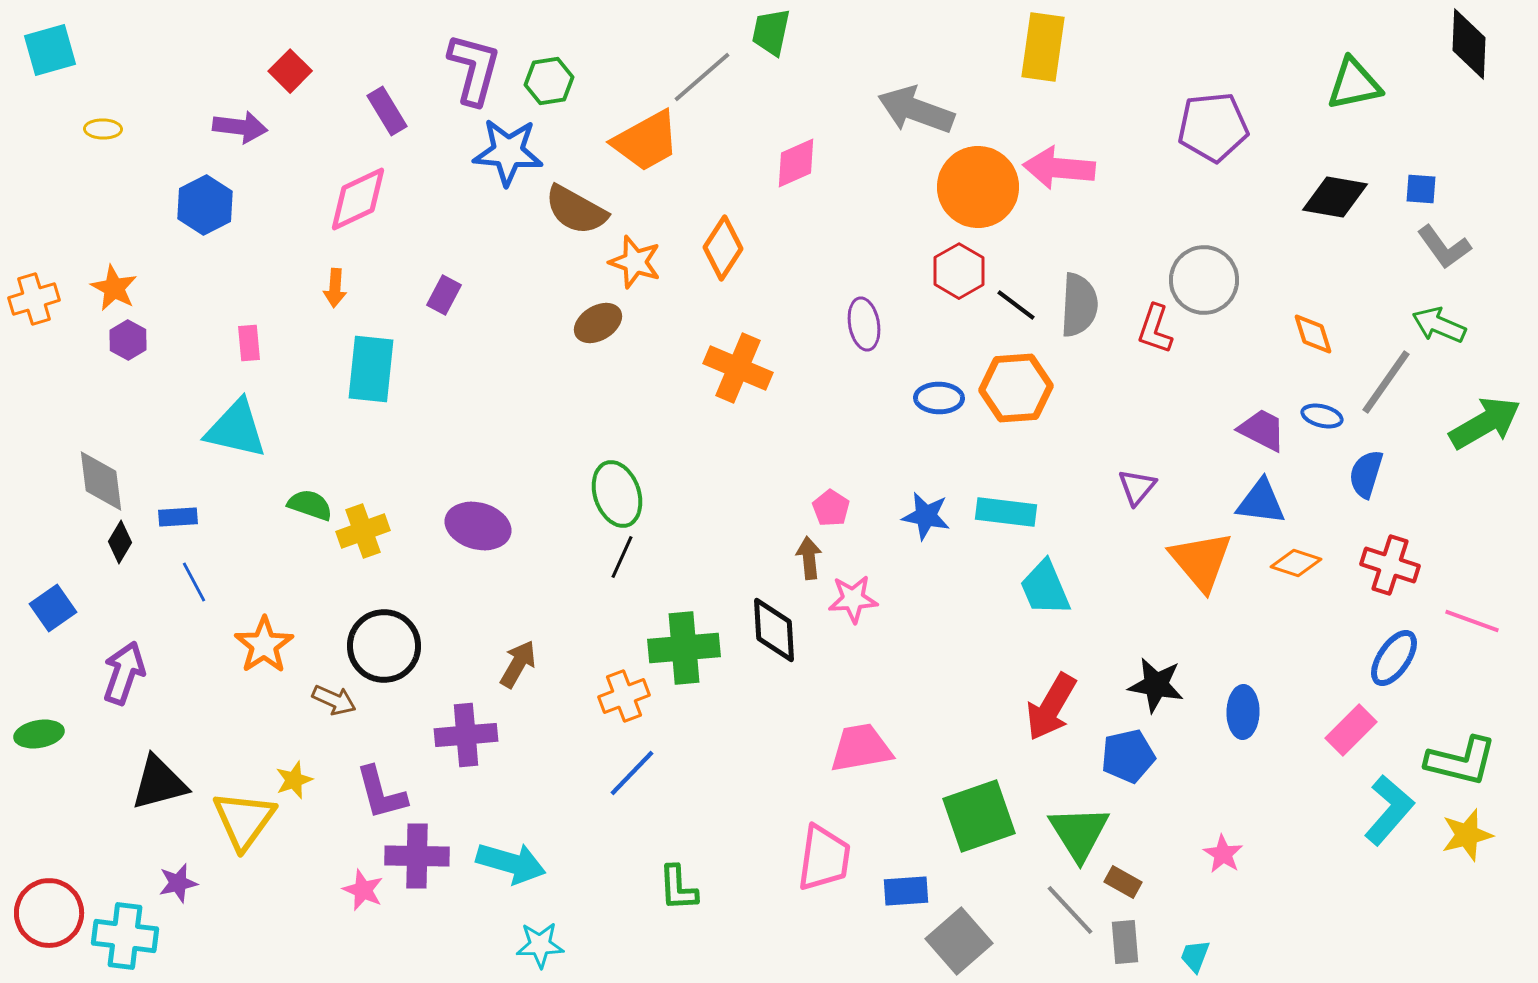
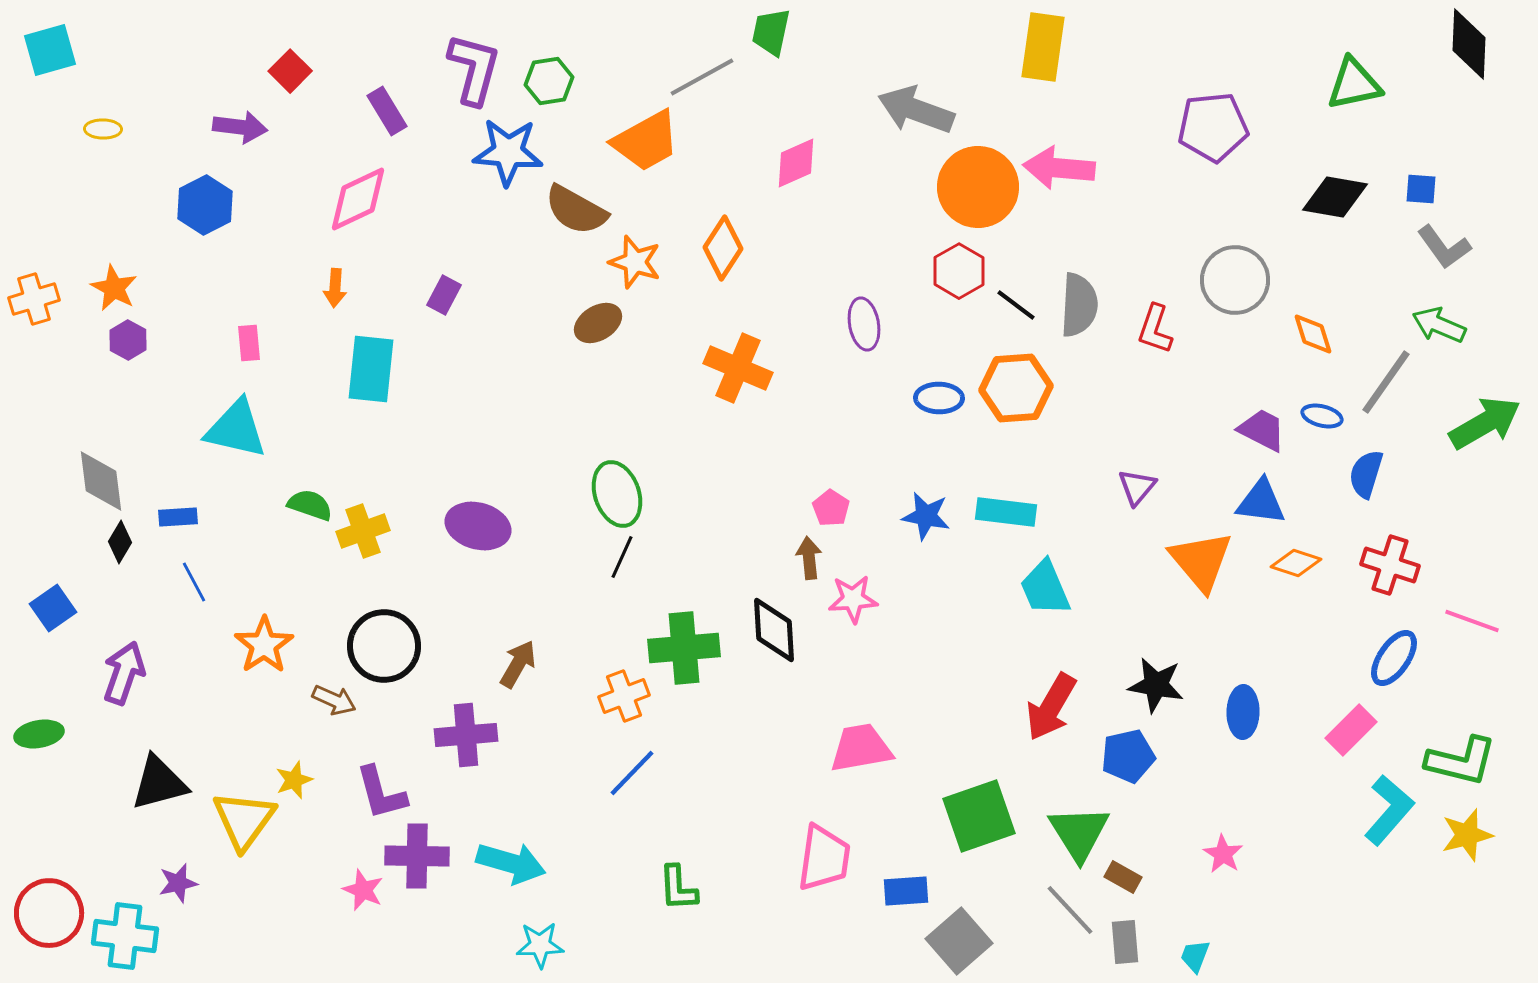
gray line at (702, 77): rotated 12 degrees clockwise
gray circle at (1204, 280): moved 31 px right
brown rectangle at (1123, 882): moved 5 px up
